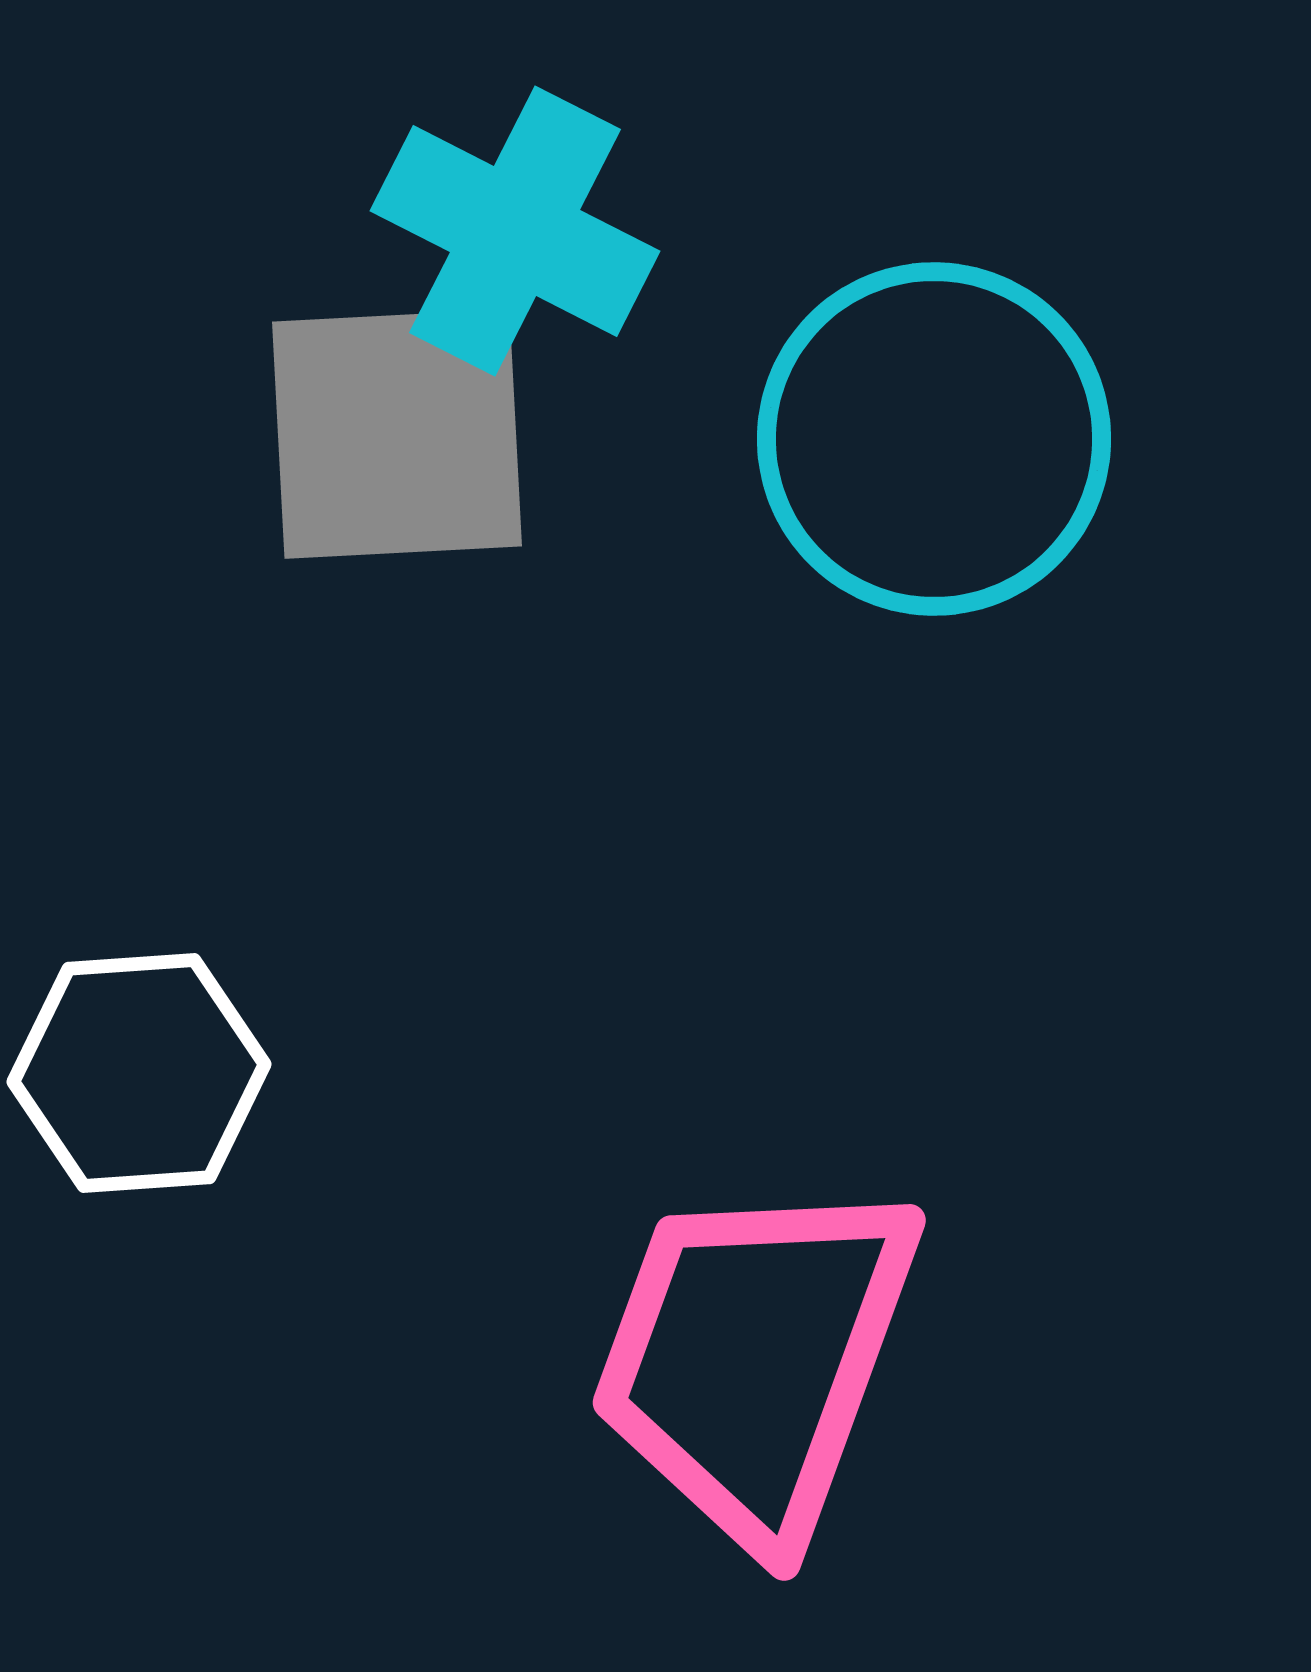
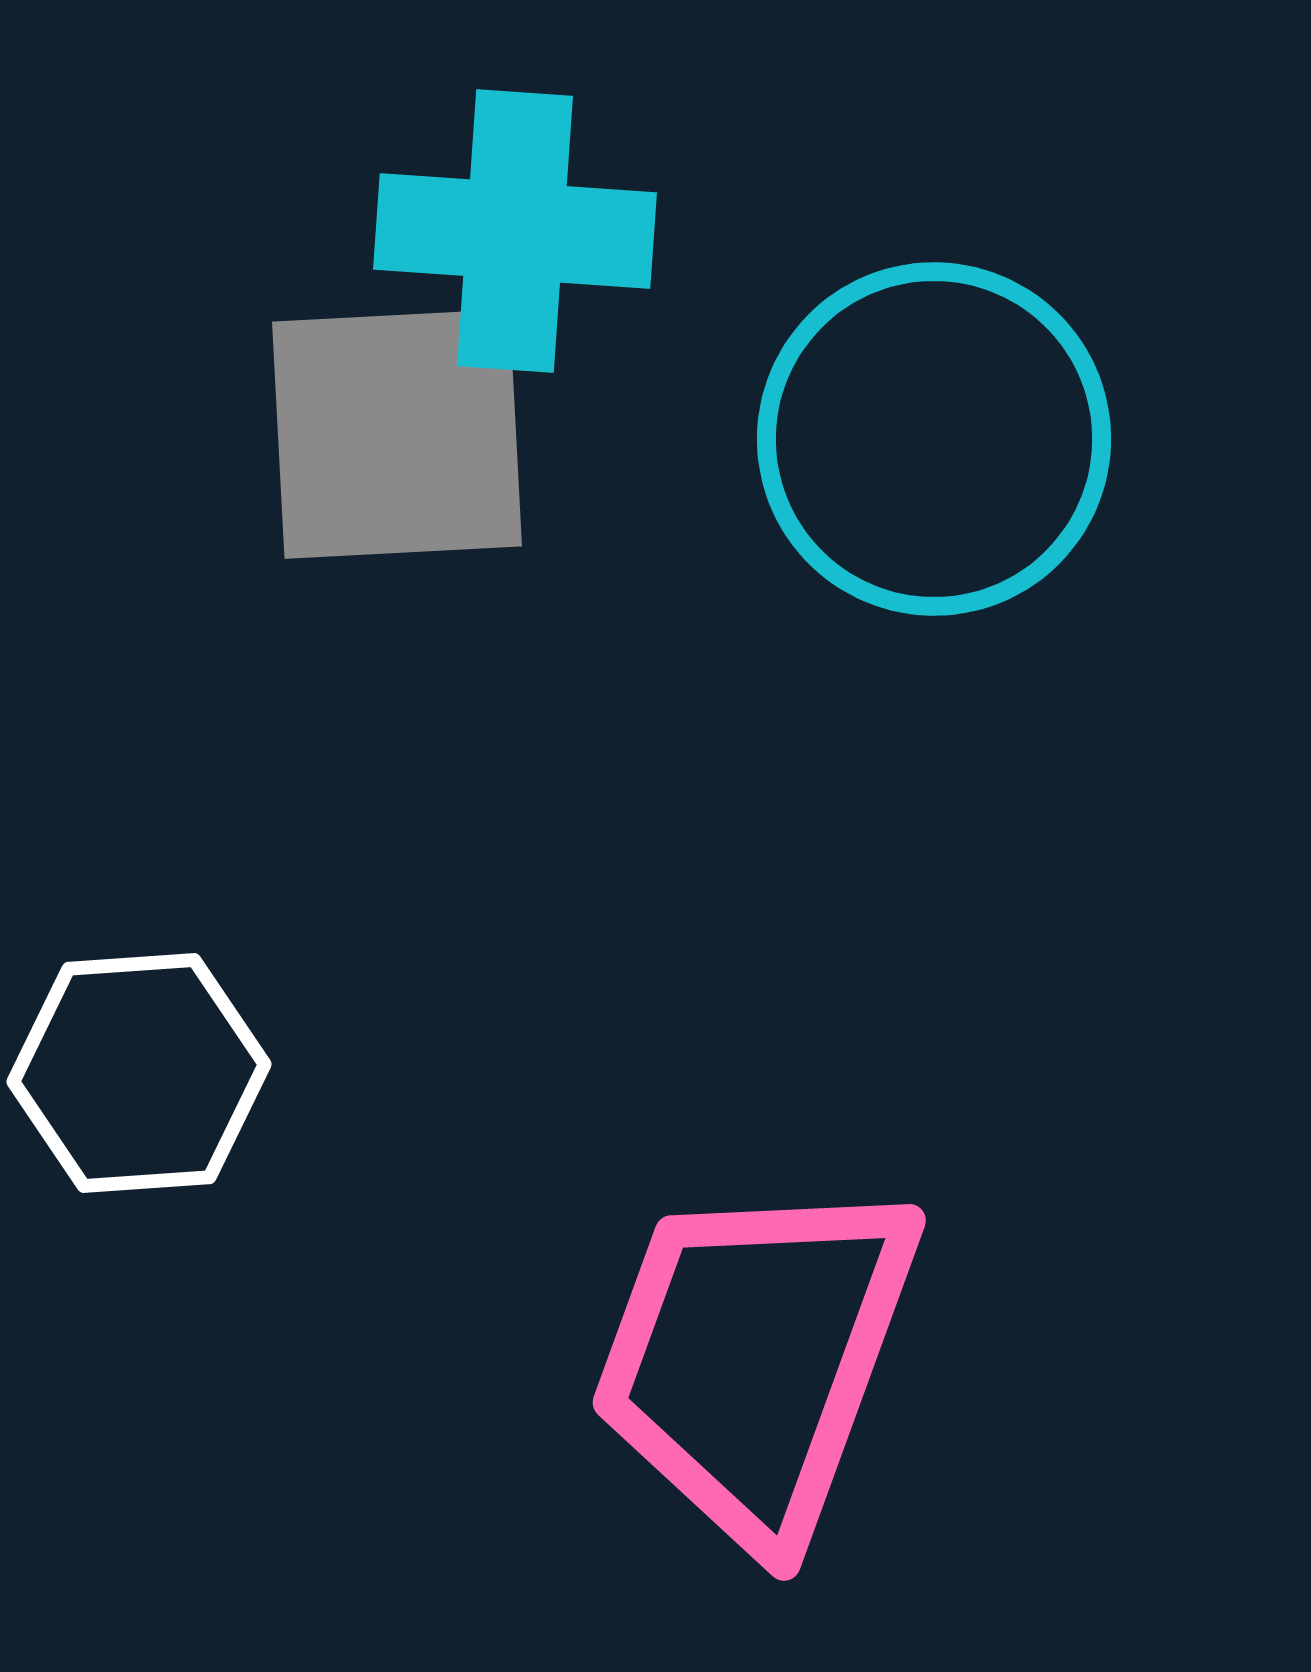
cyan cross: rotated 23 degrees counterclockwise
